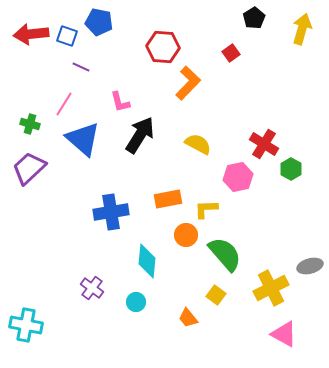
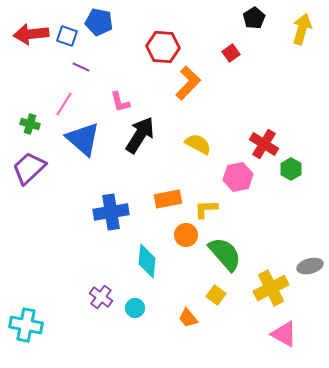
purple cross: moved 9 px right, 9 px down
cyan circle: moved 1 px left, 6 px down
